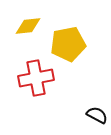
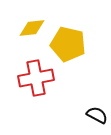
yellow diamond: moved 4 px right, 2 px down
yellow pentagon: rotated 24 degrees clockwise
